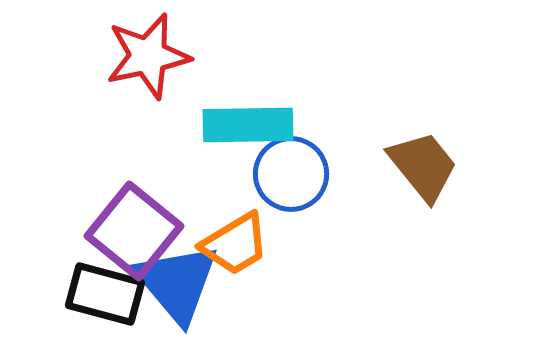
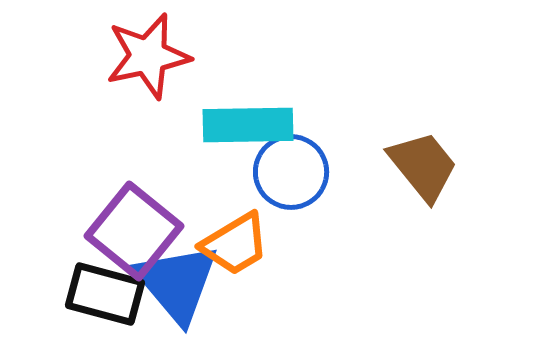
blue circle: moved 2 px up
